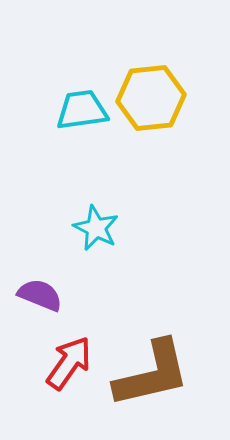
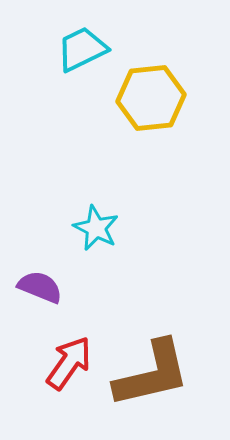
cyan trapezoid: moved 61 px up; rotated 18 degrees counterclockwise
purple semicircle: moved 8 px up
